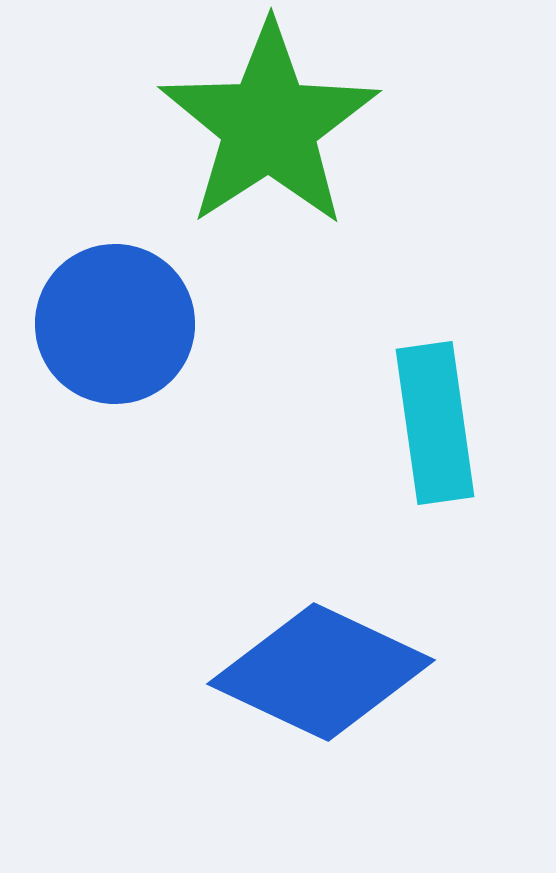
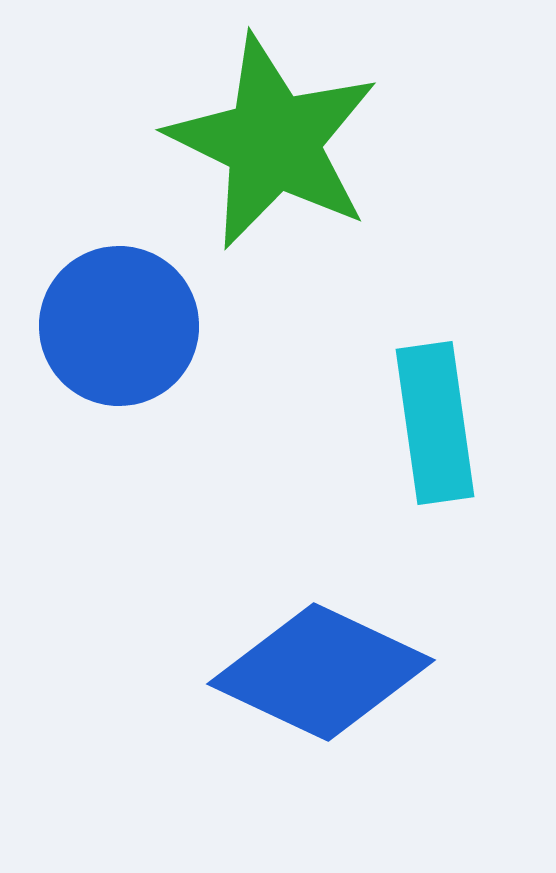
green star: moved 4 px right, 17 px down; rotated 13 degrees counterclockwise
blue circle: moved 4 px right, 2 px down
